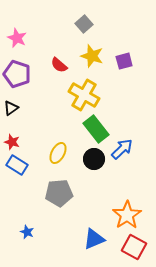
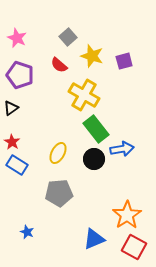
gray square: moved 16 px left, 13 px down
purple pentagon: moved 3 px right, 1 px down
red star: rotated 14 degrees clockwise
blue arrow: rotated 35 degrees clockwise
